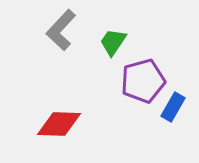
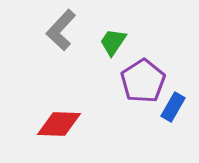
purple pentagon: rotated 18 degrees counterclockwise
